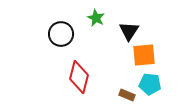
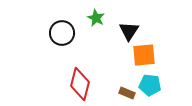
black circle: moved 1 px right, 1 px up
red diamond: moved 1 px right, 7 px down
cyan pentagon: moved 1 px down
brown rectangle: moved 2 px up
